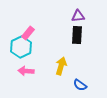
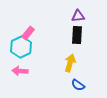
yellow arrow: moved 9 px right, 3 px up
pink arrow: moved 6 px left
blue semicircle: moved 2 px left
